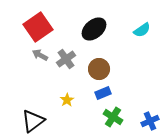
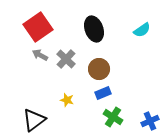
black ellipse: rotated 70 degrees counterclockwise
gray cross: rotated 12 degrees counterclockwise
yellow star: rotated 24 degrees counterclockwise
black triangle: moved 1 px right, 1 px up
